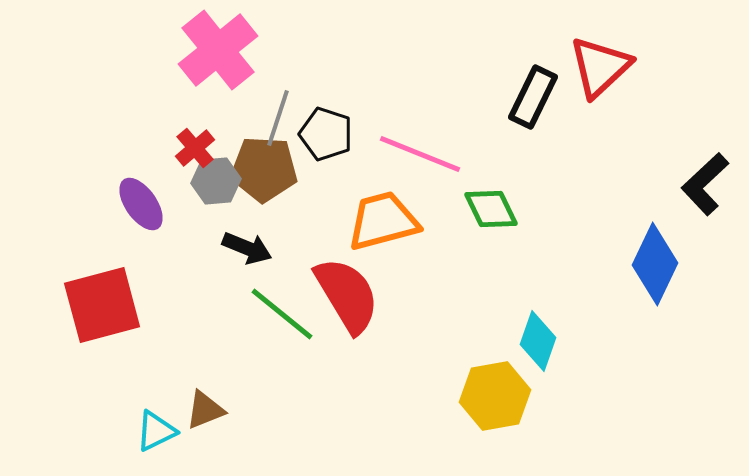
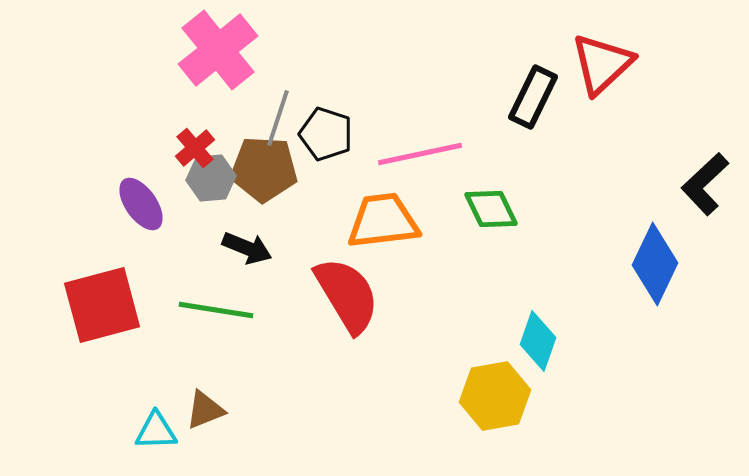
red triangle: moved 2 px right, 3 px up
pink line: rotated 34 degrees counterclockwise
gray hexagon: moved 5 px left, 3 px up
orange trapezoid: rotated 8 degrees clockwise
green line: moved 66 px left, 4 px up; rotated 30 degrees counterclockwise
cyan triangle: rotated 24 degrees clockwise
